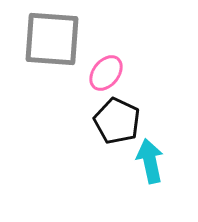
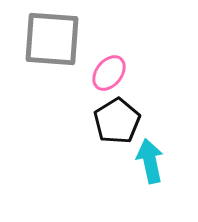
pink ellipse: moved 3 px right
black pentagon: rotated 15 degrees clockwise
